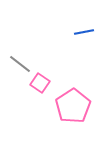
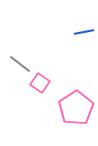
pink pentagon: moved 3 px right, 2 px down
